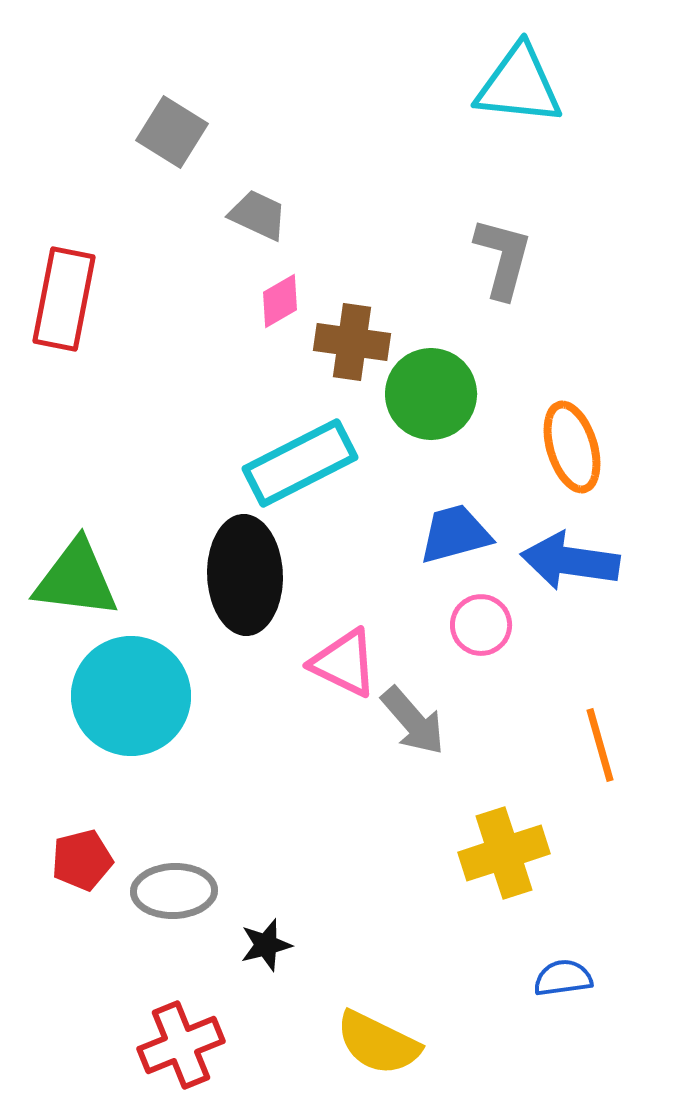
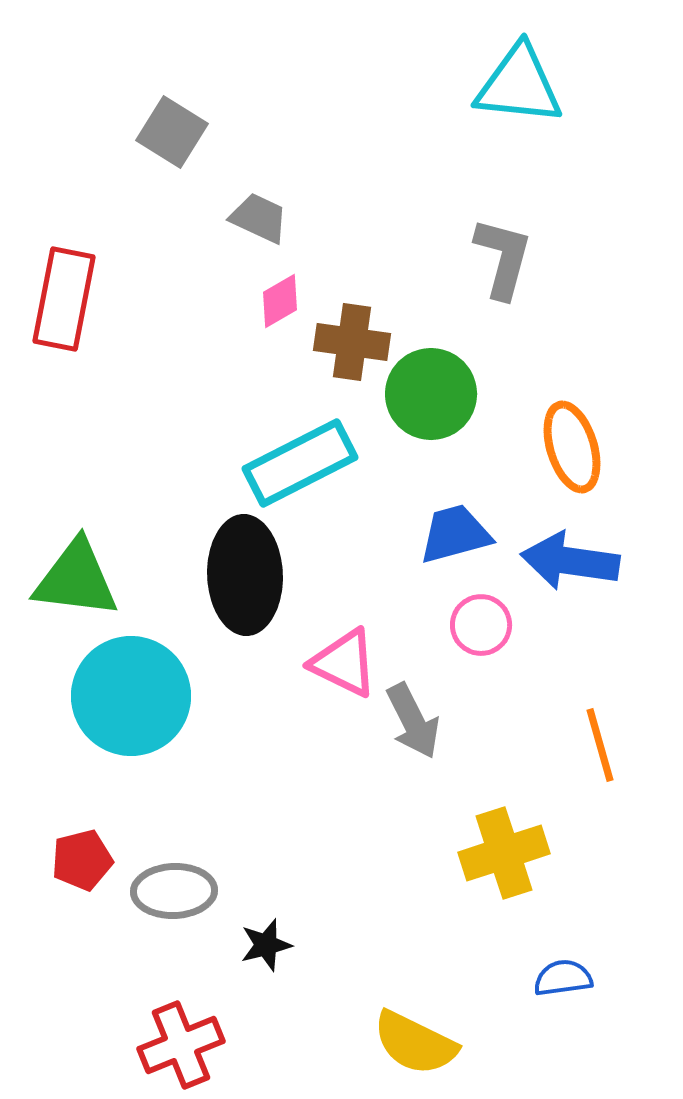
gray trapezoid: moved 1 px right, 3 px down
gray arrow: rotated 14 degrees clockwise
yellow semicircle: moved 37 px right
